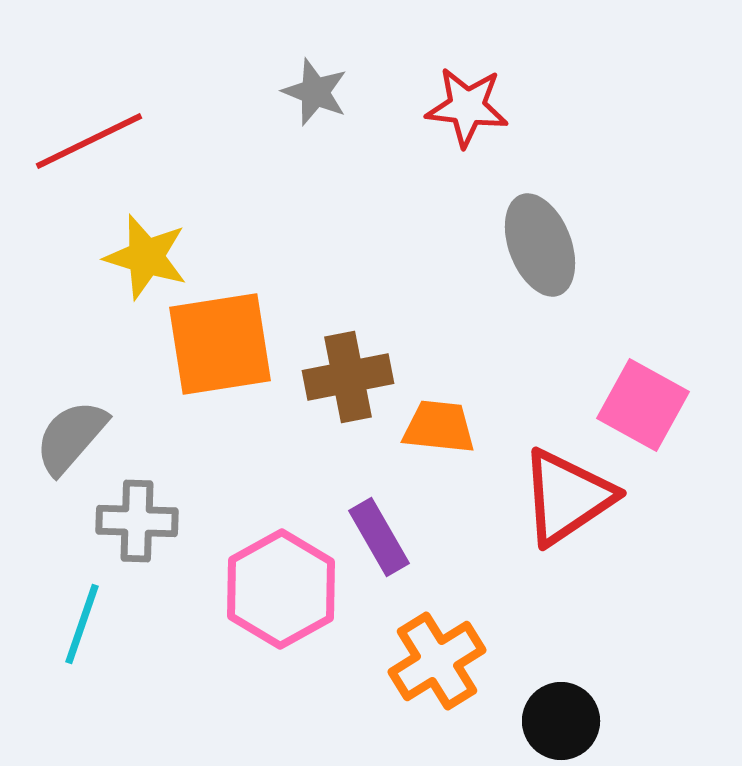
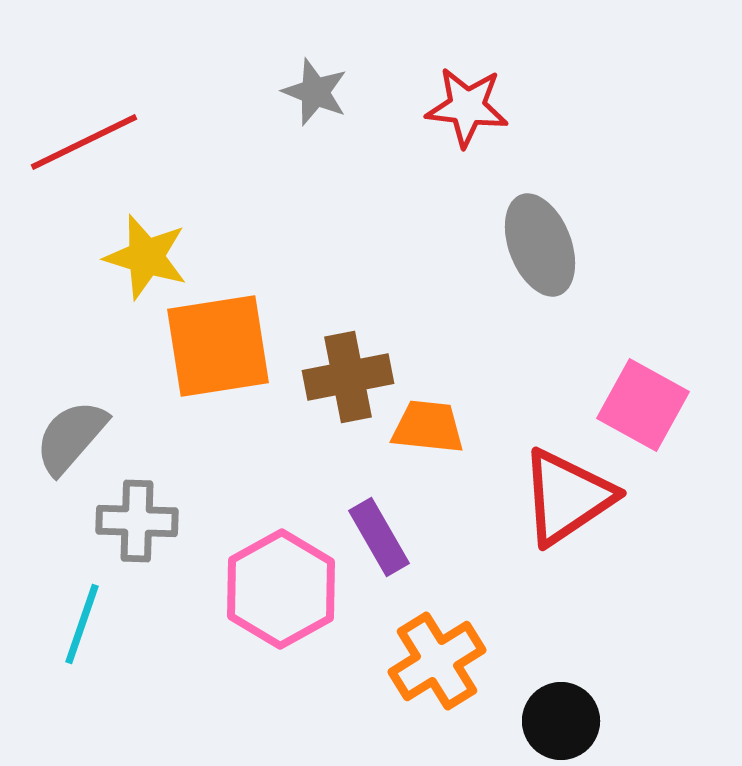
red line: moved 5 px left, 1 px down
orange square: moved 2 px left, 2 px down
orange trapezoid: moved 11 px left
